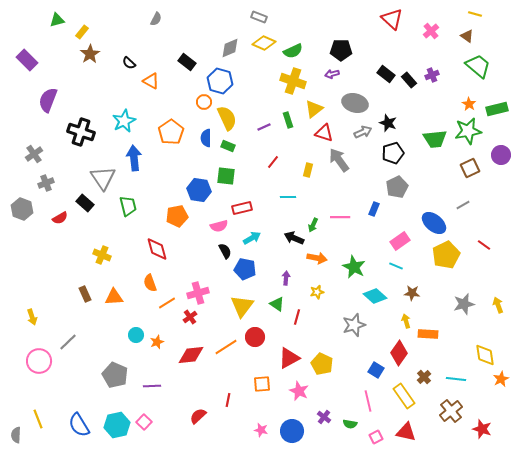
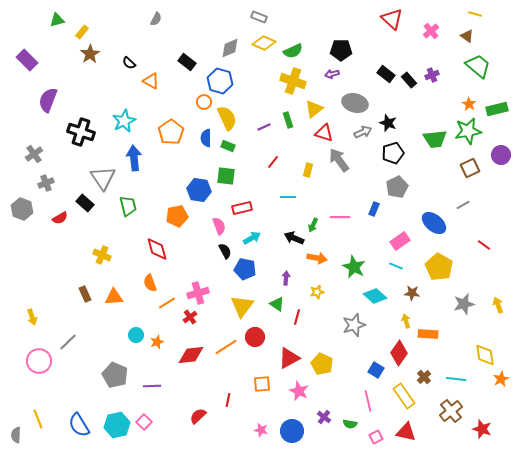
pink semicircle at (219, 226): rotated 96 degrees counterclockwise
yellow pentagon at (446, 255): moved 7 px left, 12 px down; rotated 16 degrees counterclockwise
